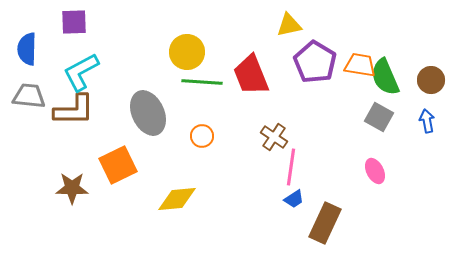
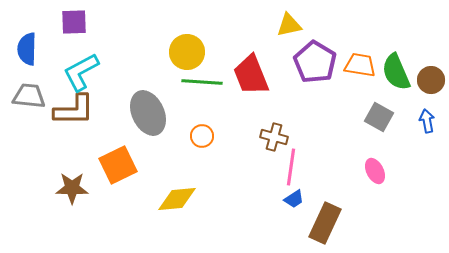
green semicircle: moved 11 px right, 5 px up
brown cross: rotated 20 degrees counterclockwise
